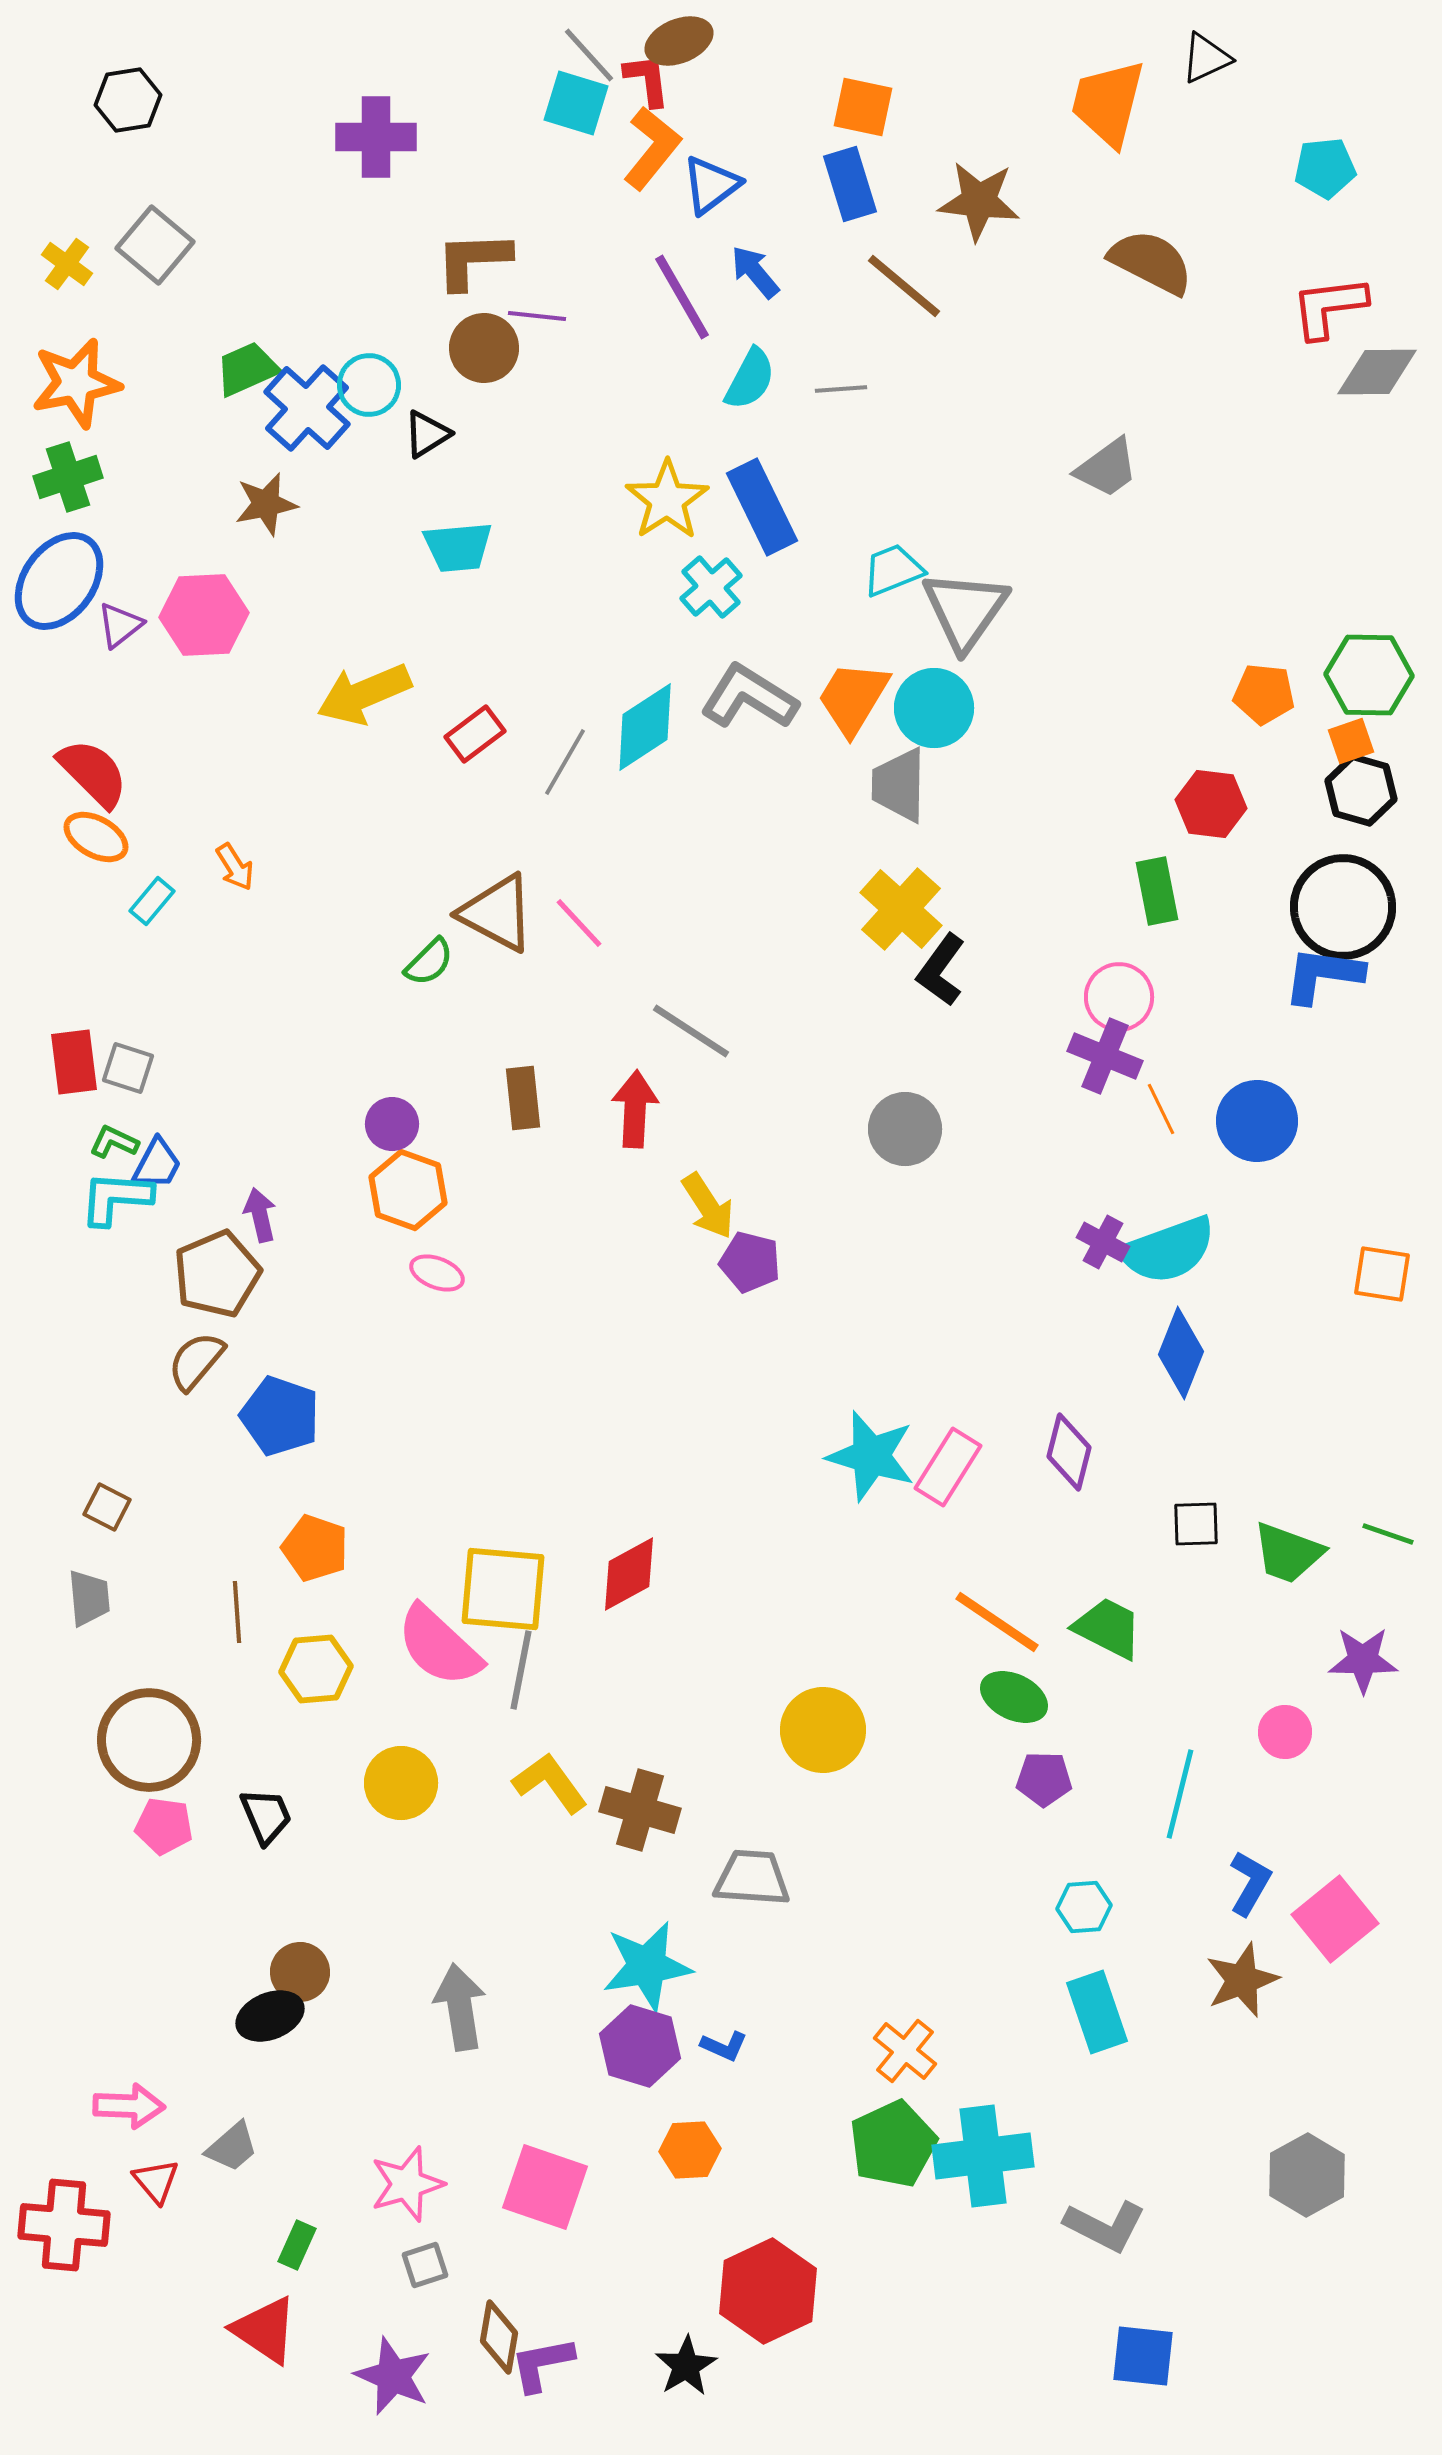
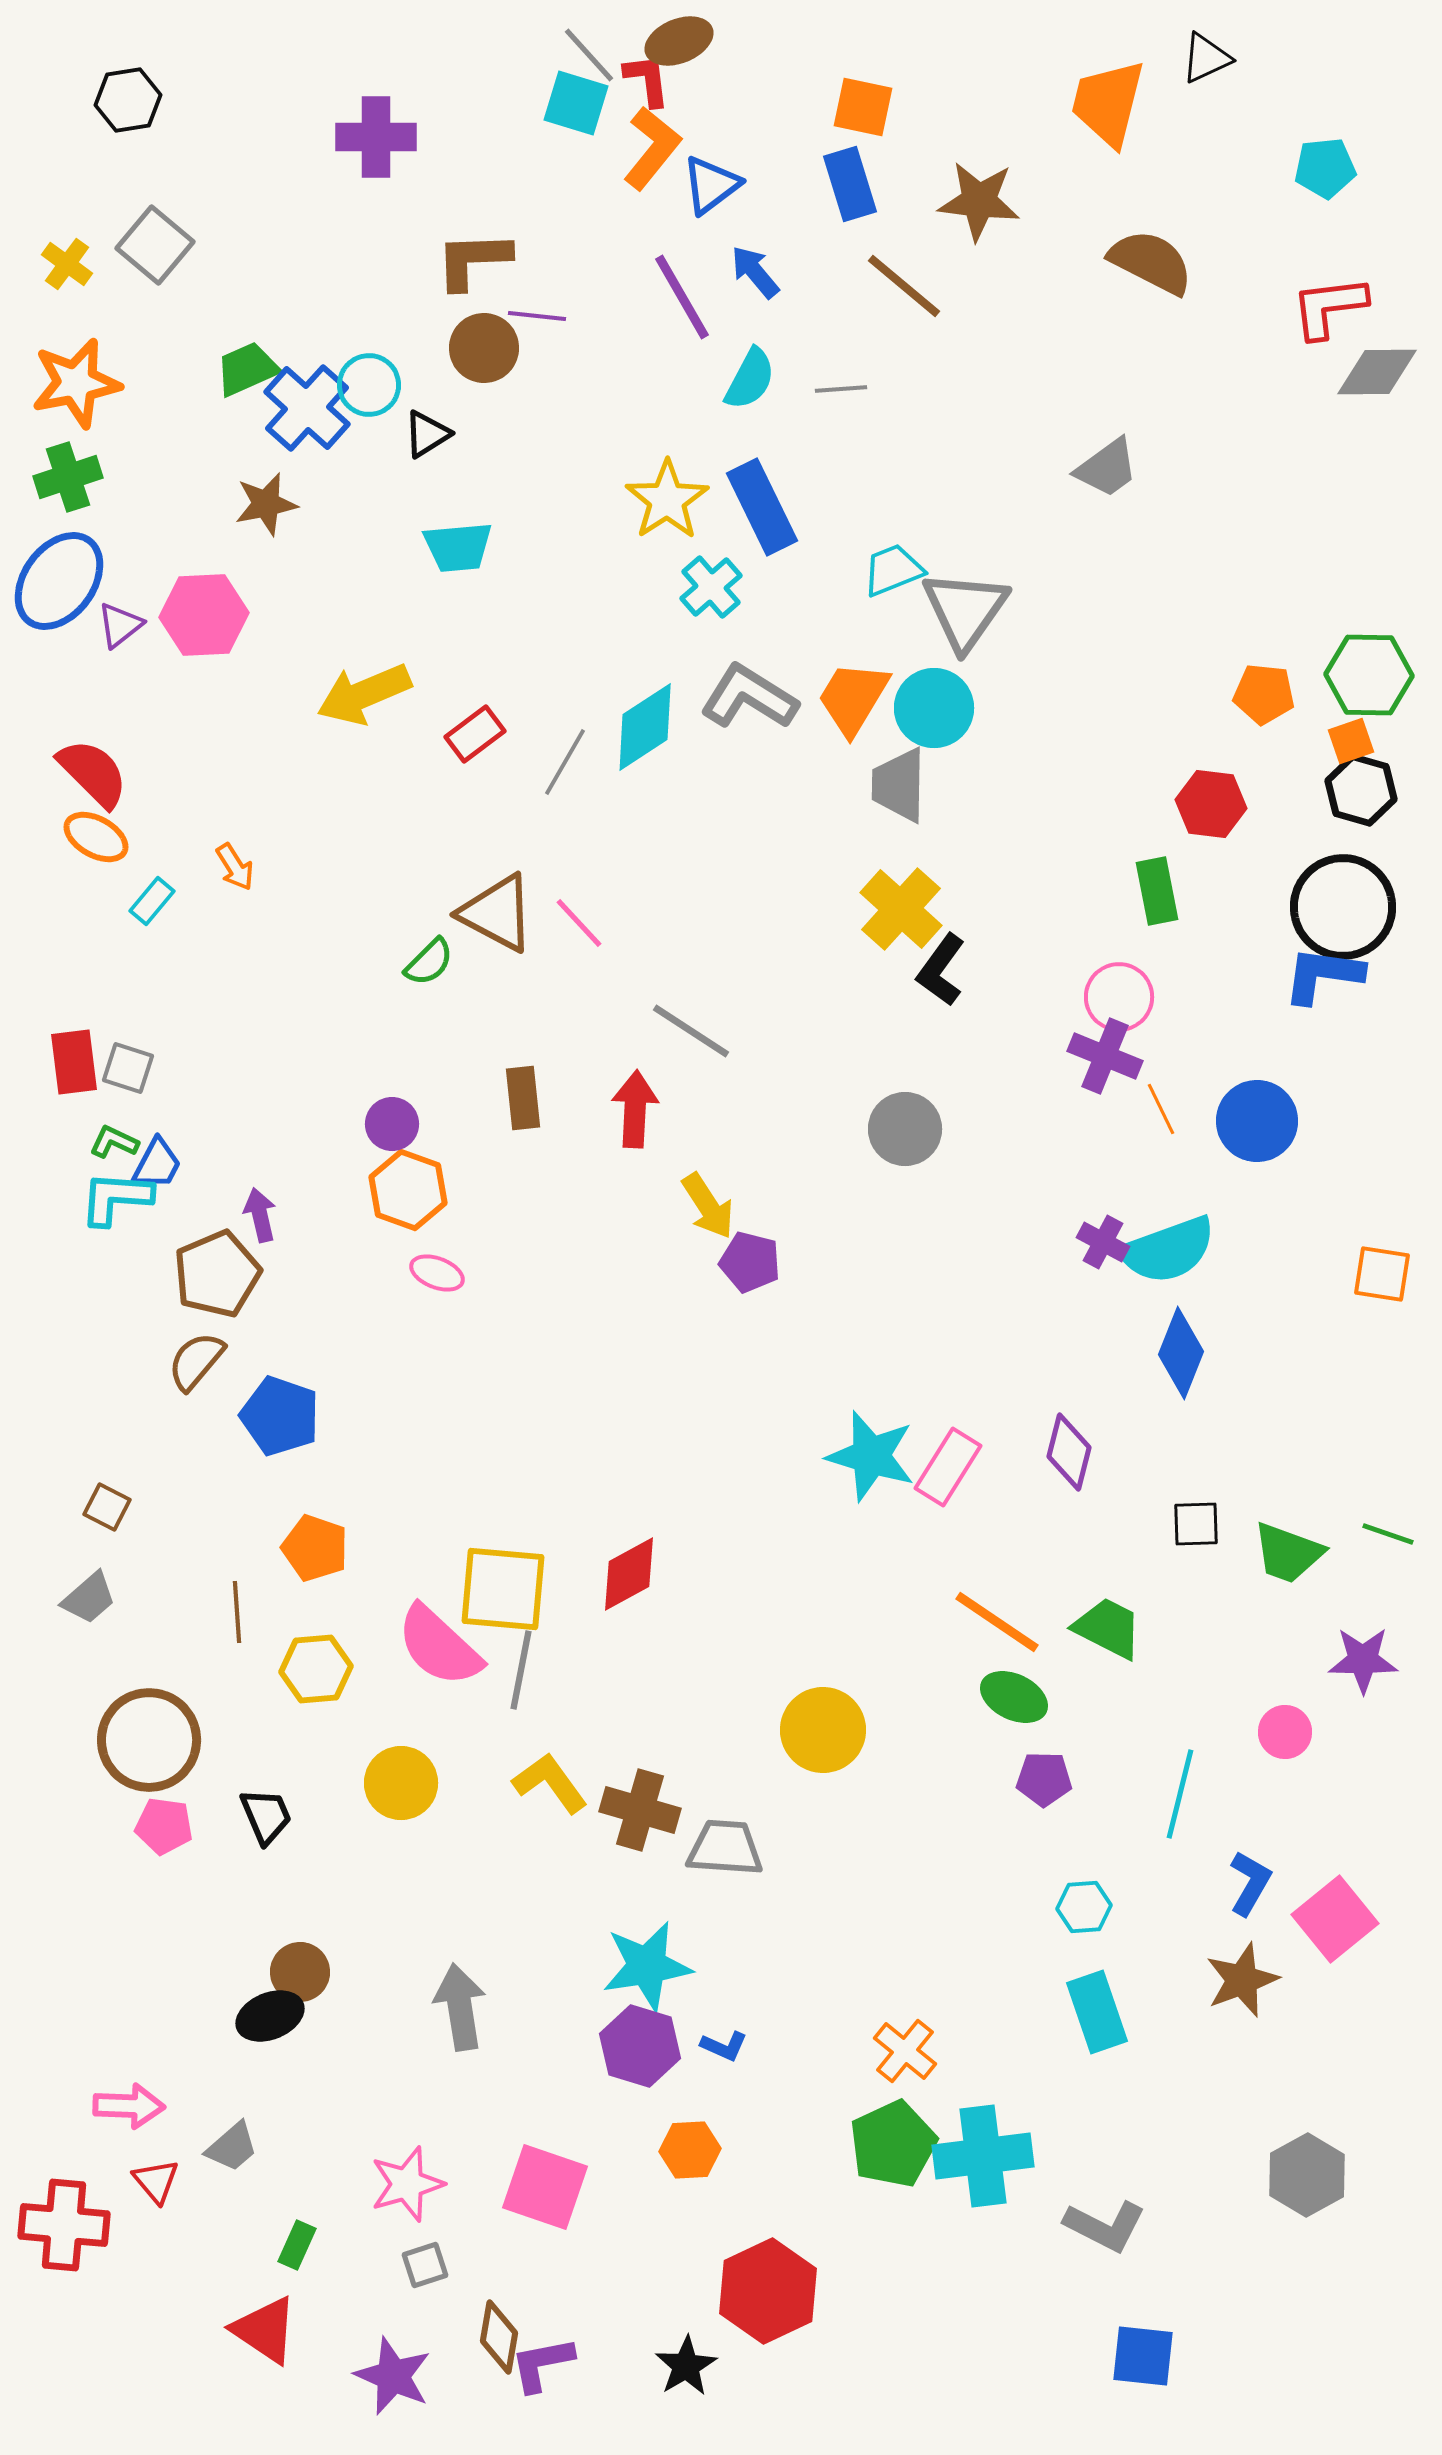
gray trapezoid at (89, 1598): rotated 54 degrees clockwise
gray trapezoid at (752, 1878): moved 27 px left, 30 px up
